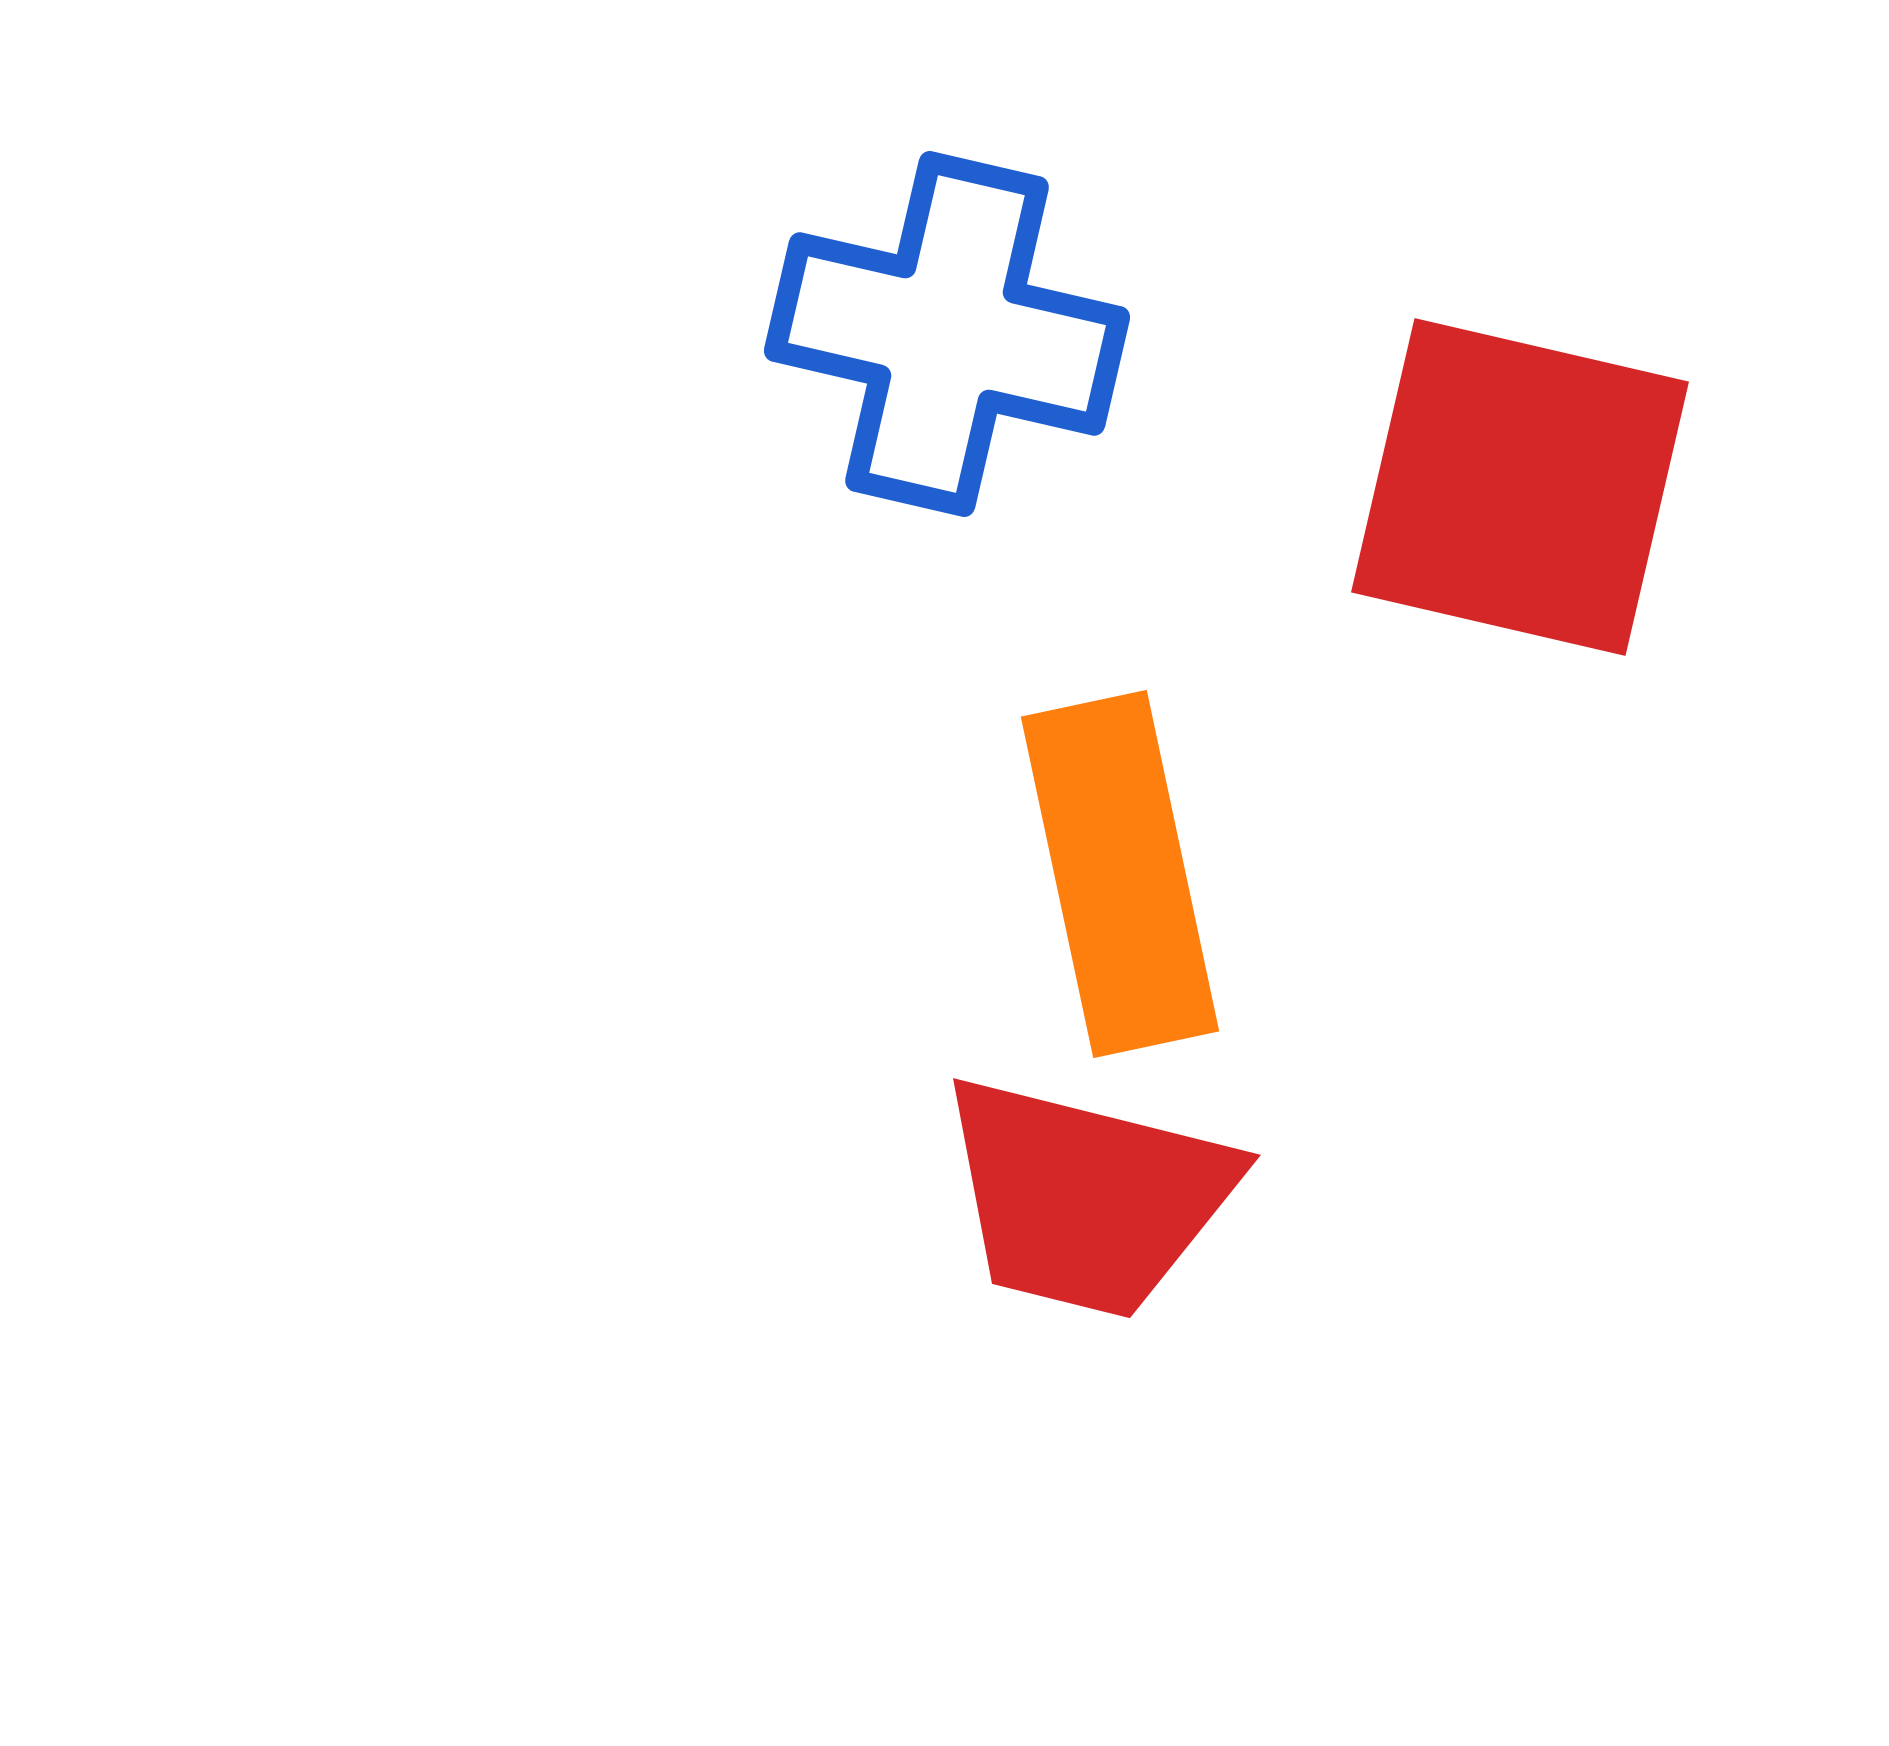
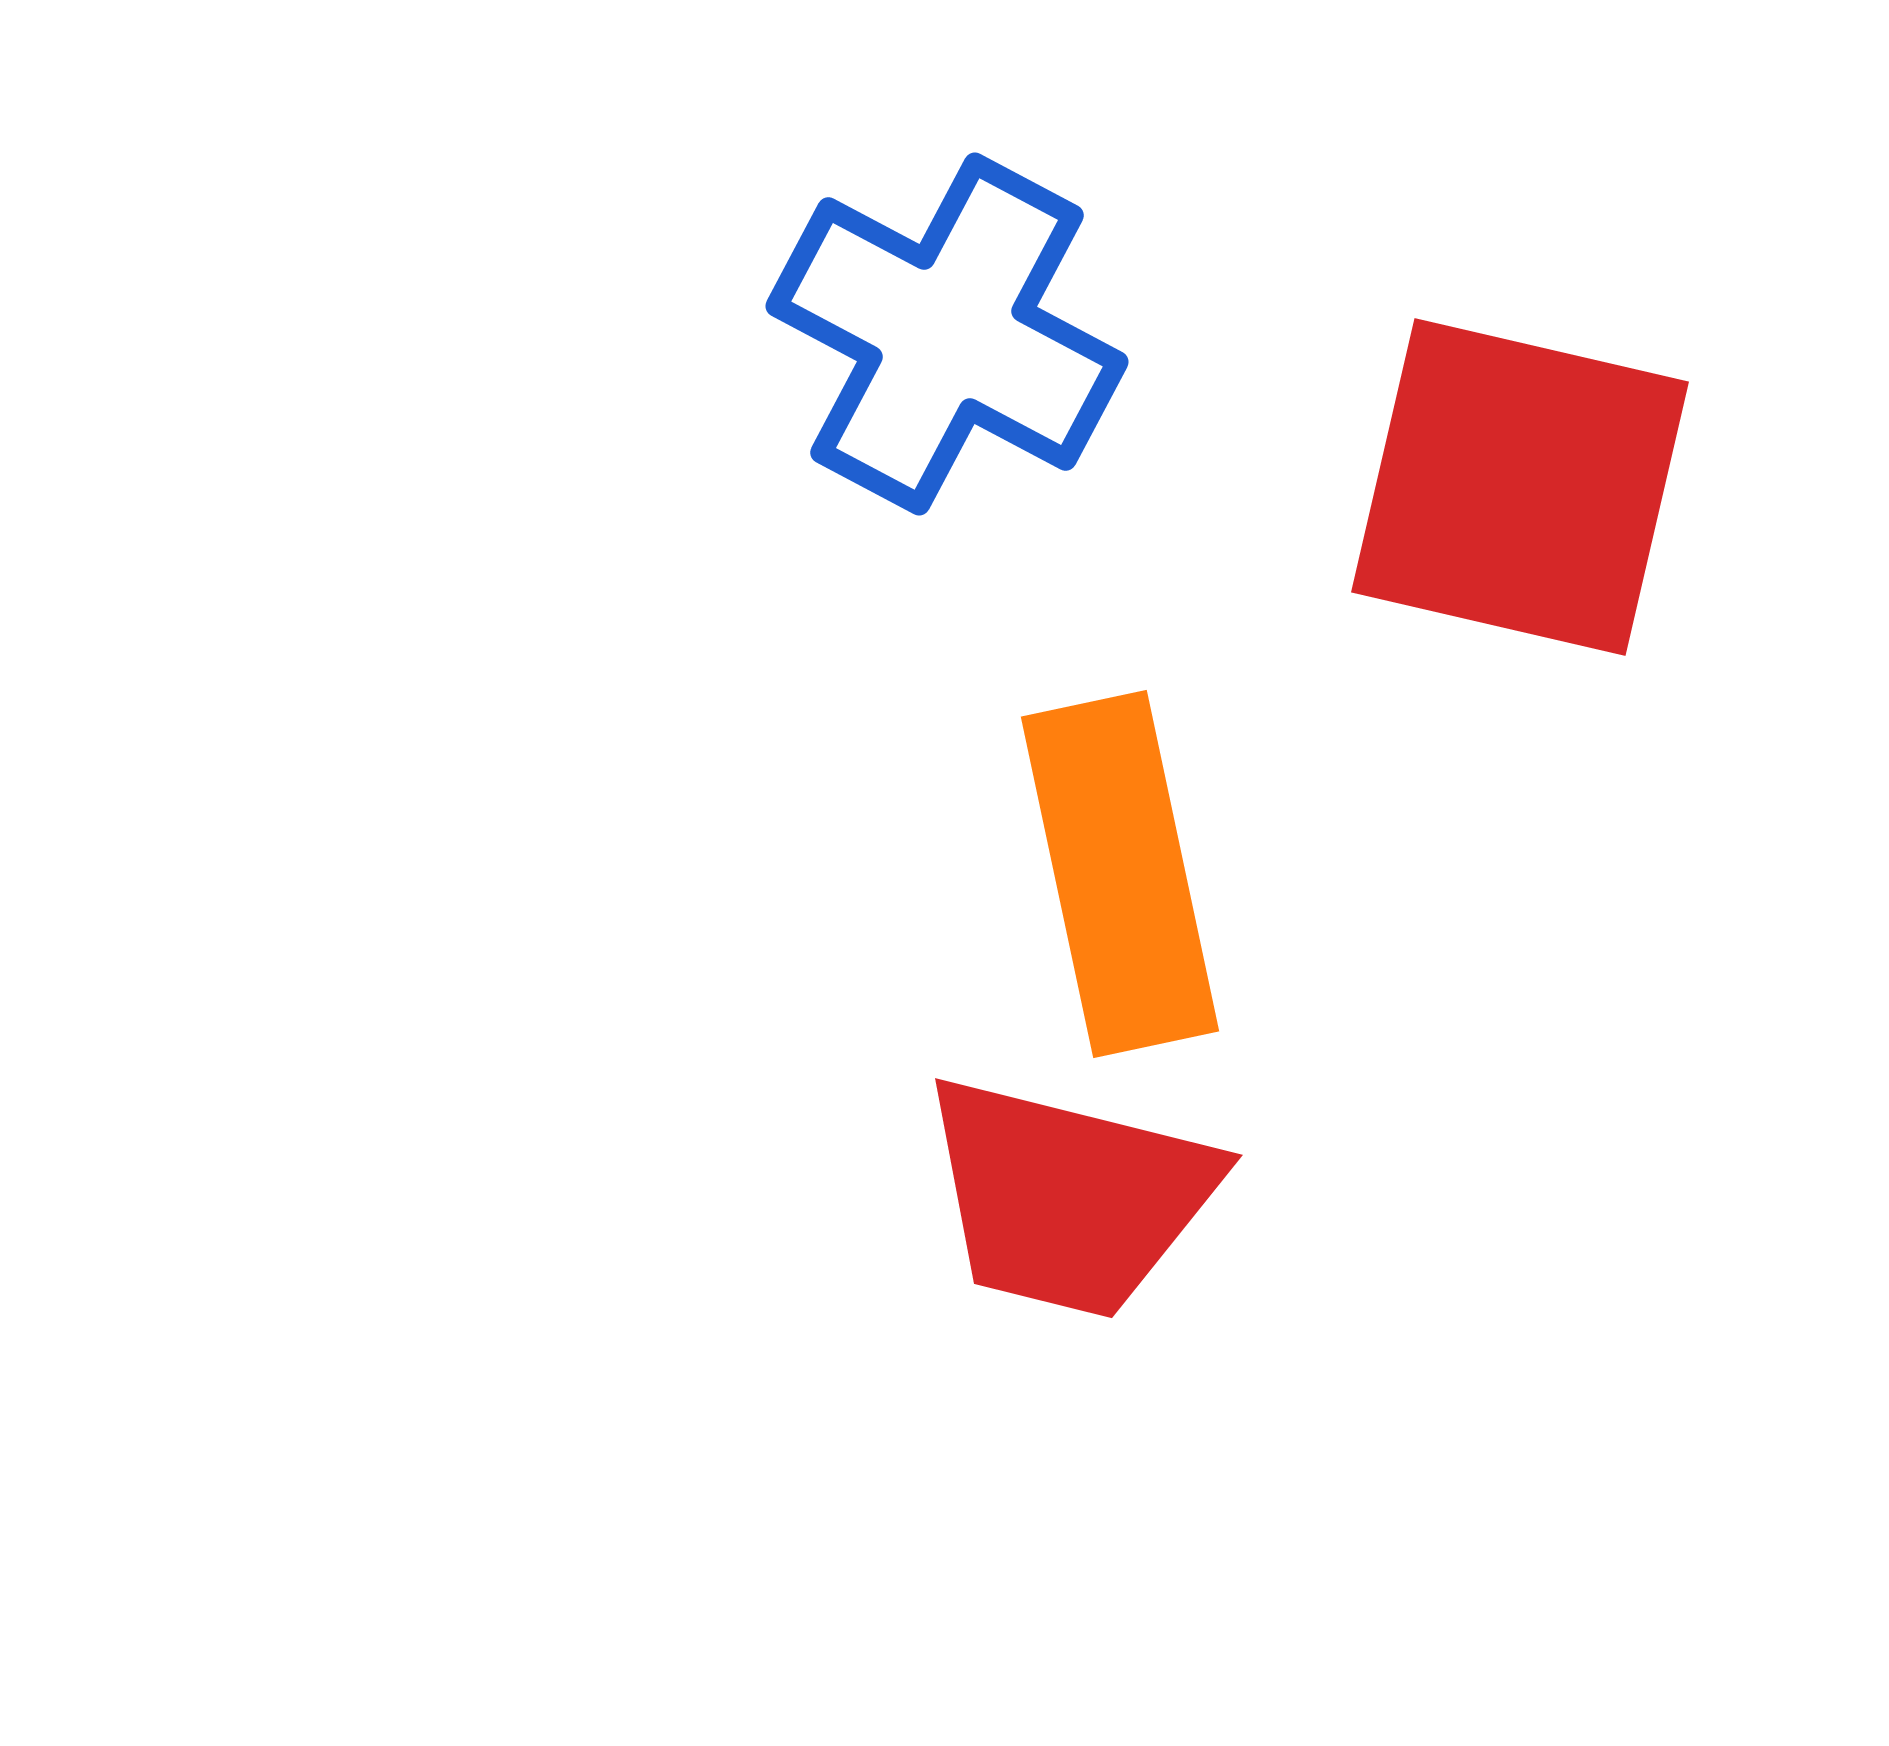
blue cross: rotated 15 degrees clockwise
red trapezoid: moved 18 px left
